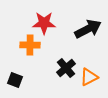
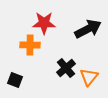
orange triangle: rotated 24 degrees counterclockwise
